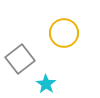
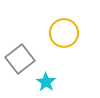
cyan star: moved 2 px up
